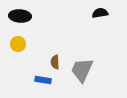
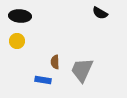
black semicircle: rotated 140 degrees counterclockwise
yellow circle: moved 1 px left, 3 px up
